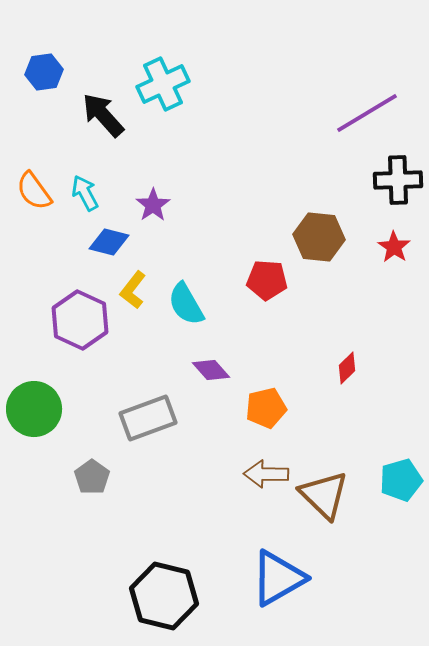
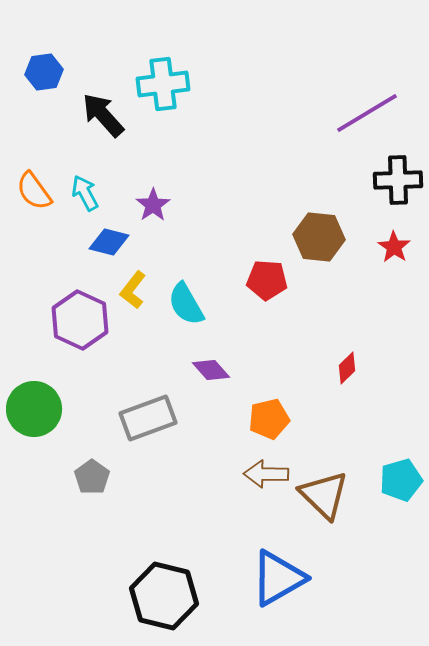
cyan cross: rotated 18 degrees clockwise
orange pentagon: moved 3 px right, 11 px down
